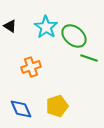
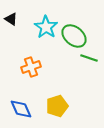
black triangle: moved 1 px right, 7 px up
